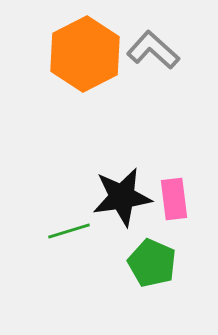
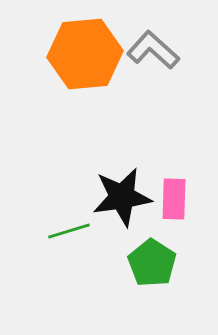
orange hexagon: rotated 22 degrees clockwise
pink rectangle: rotated 9 degrees clockwise
green pentagon: rotated 9 degrees clockwise
